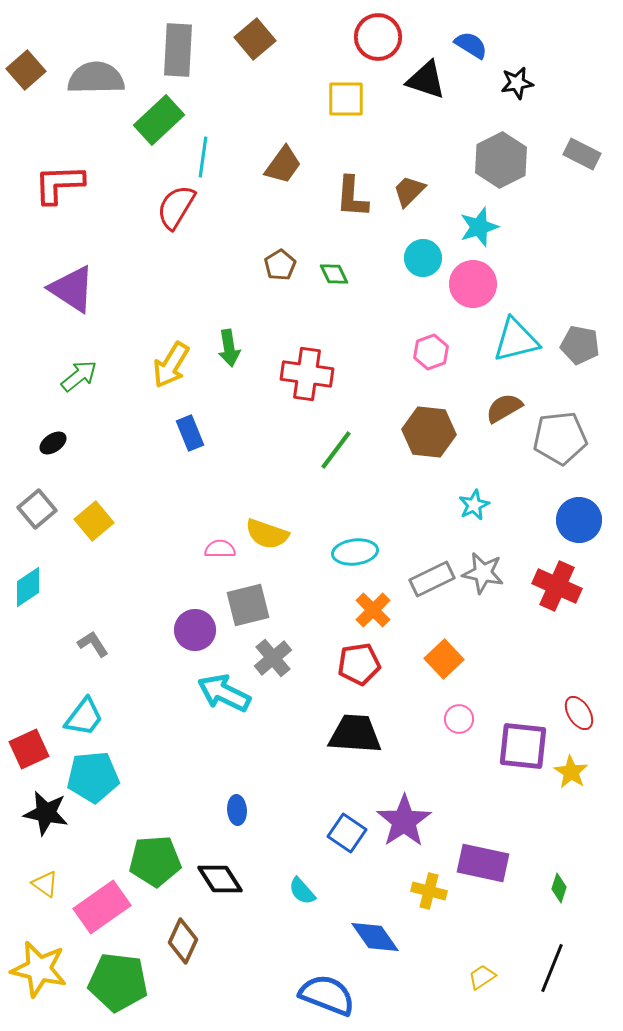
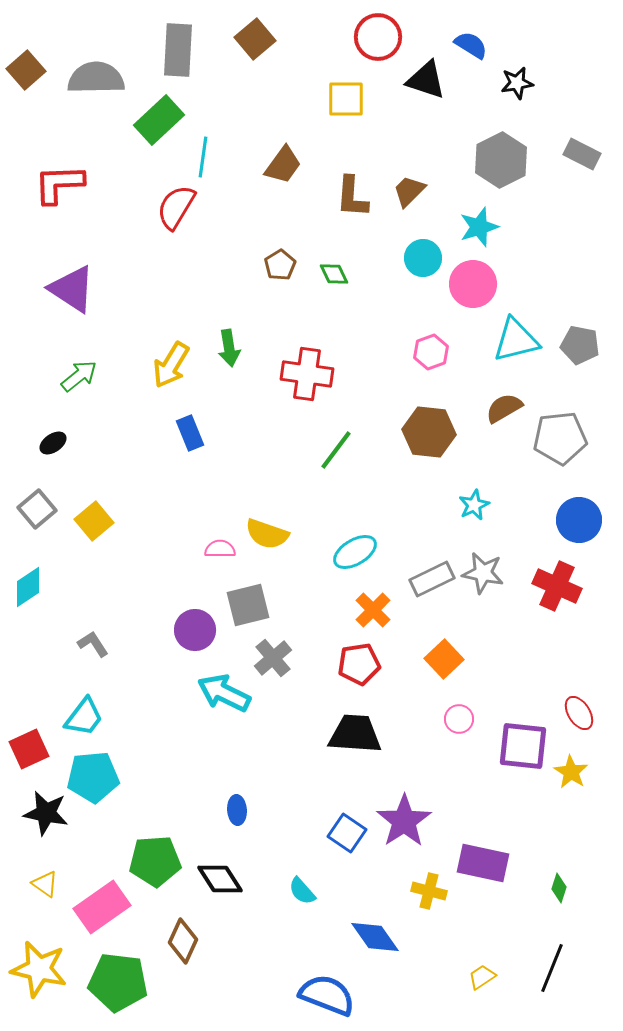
cyan ellipse at (355, 552): rotated 24 degrees counterclockwise
